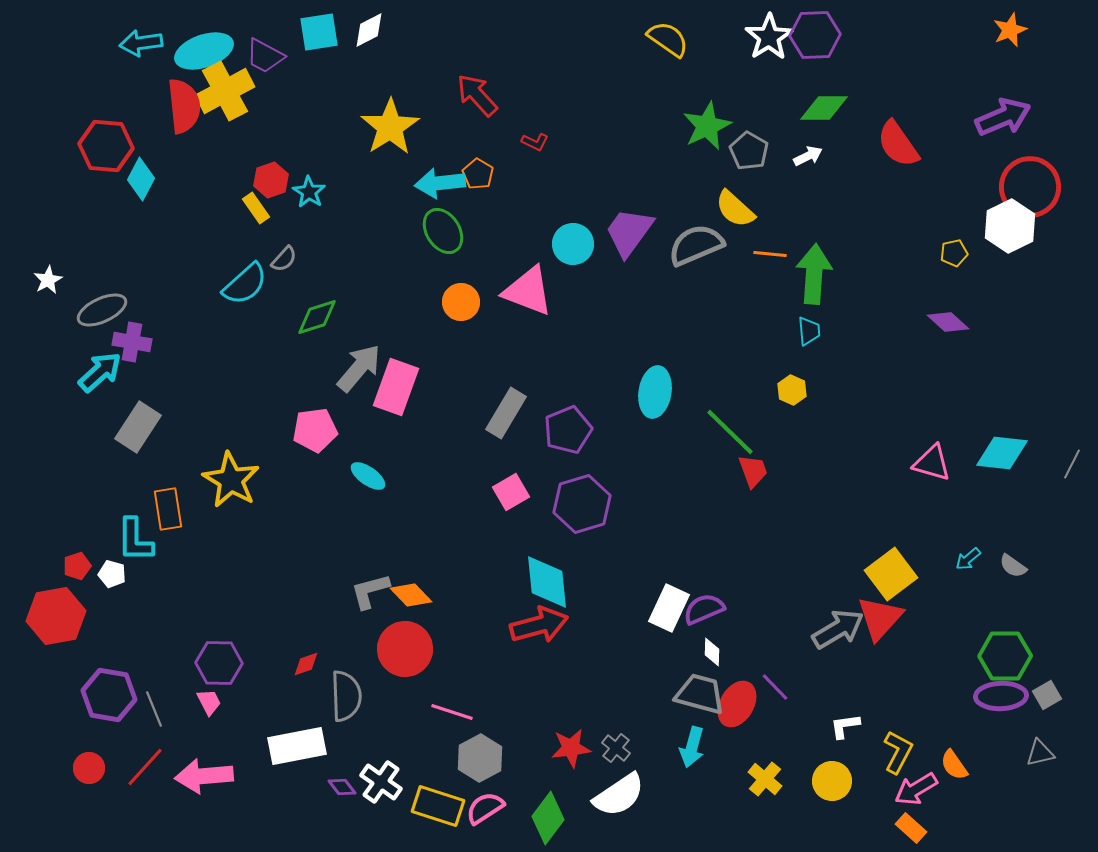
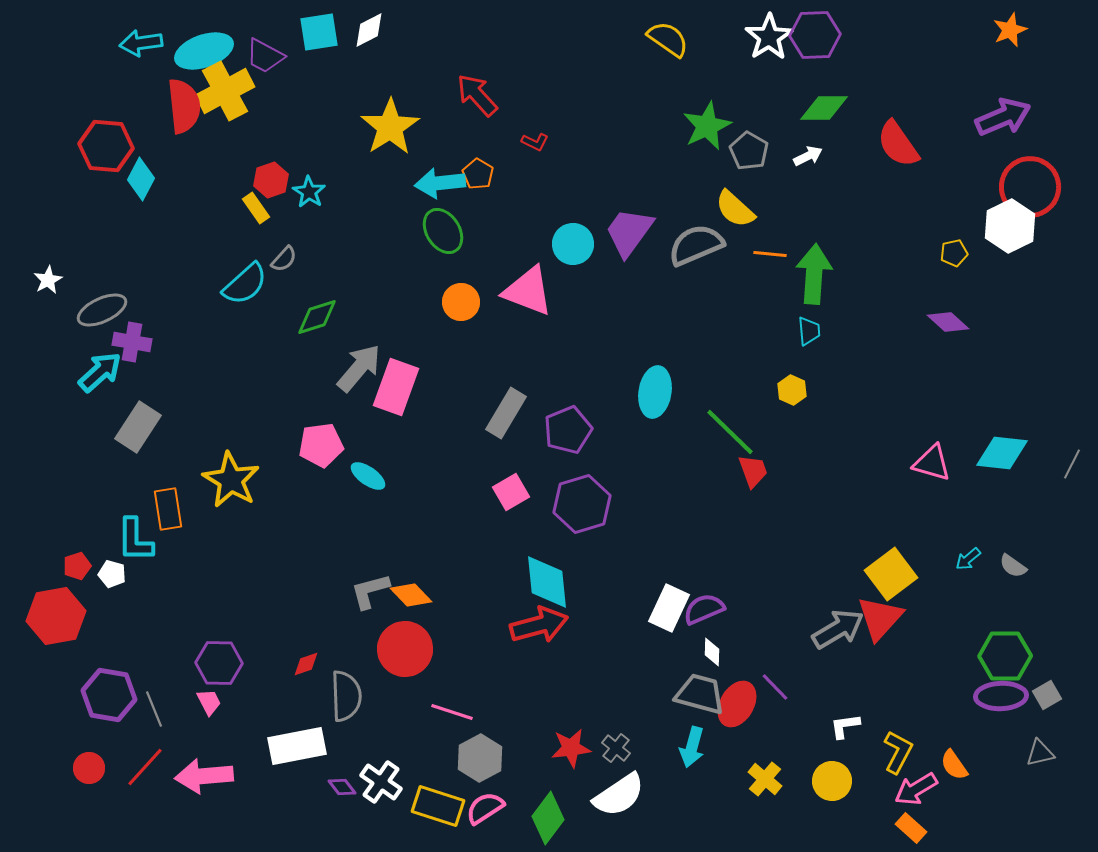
pink pentagon at (315, 430): moved 6 px right, 15 px down
